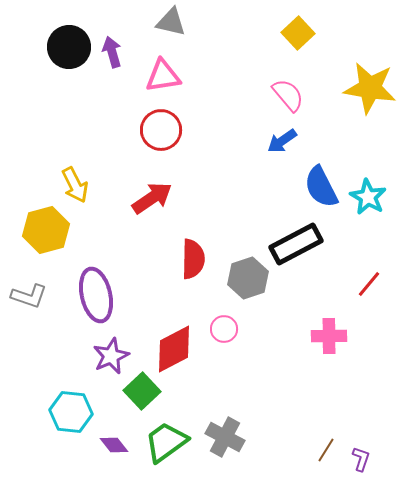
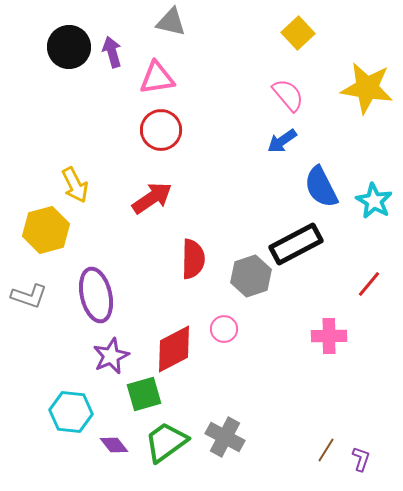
pink triangle: moved 6 px left, 2 px down
yellow star: moved 3 px left
cyan star: moved 6 px right, 4 px down
gray hexagon: moved 3 px right, 2 px up
green square: moved 2 px right, 3 px down; rotated 27 degrees clockwise
